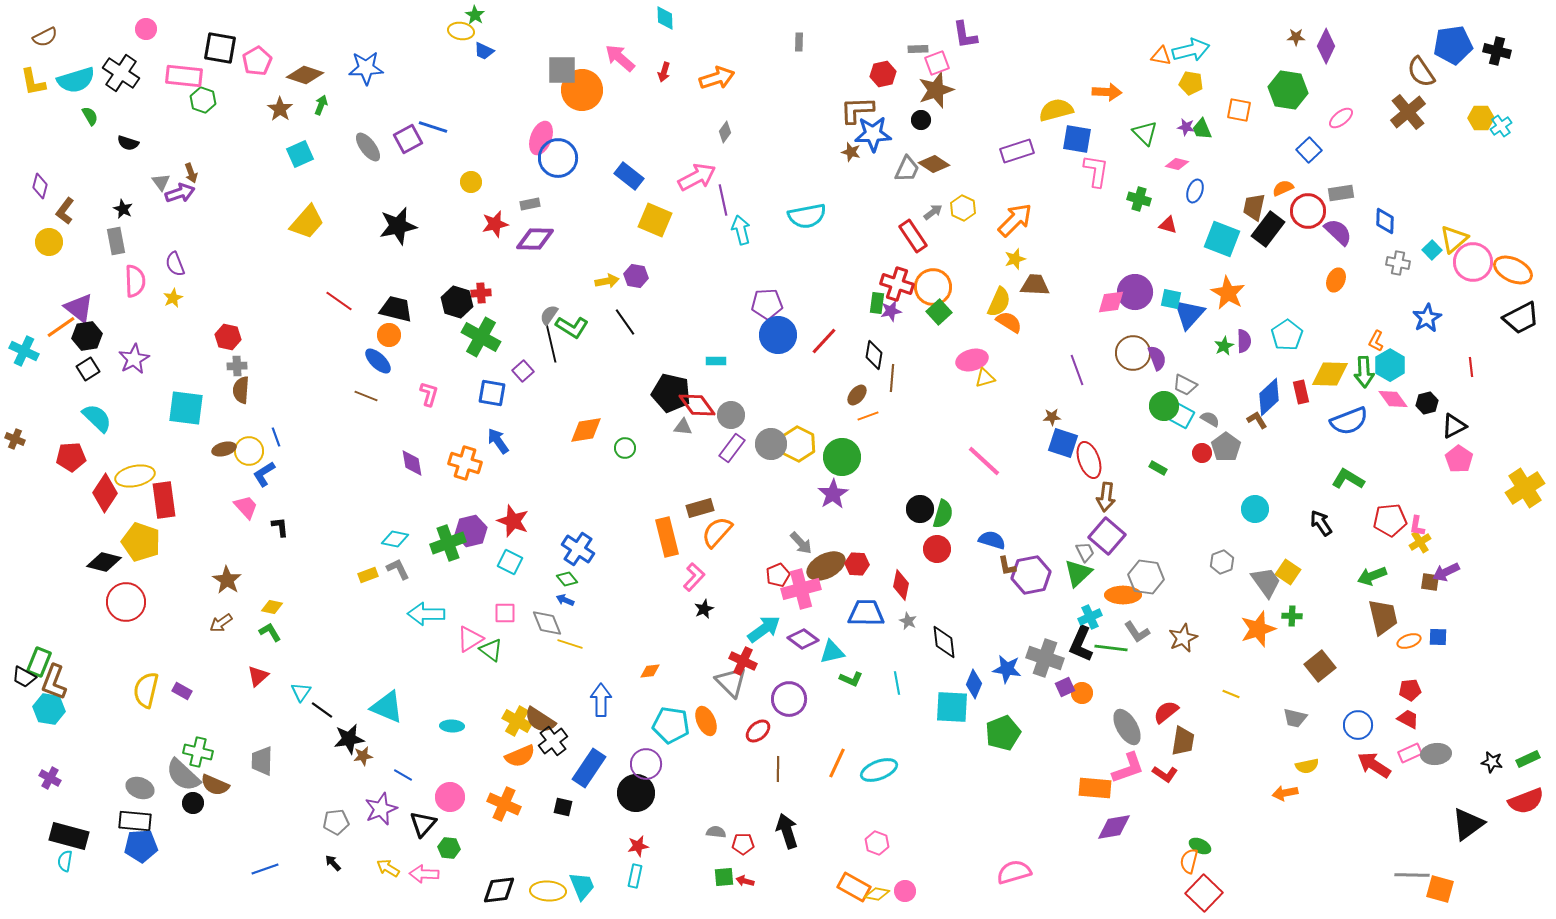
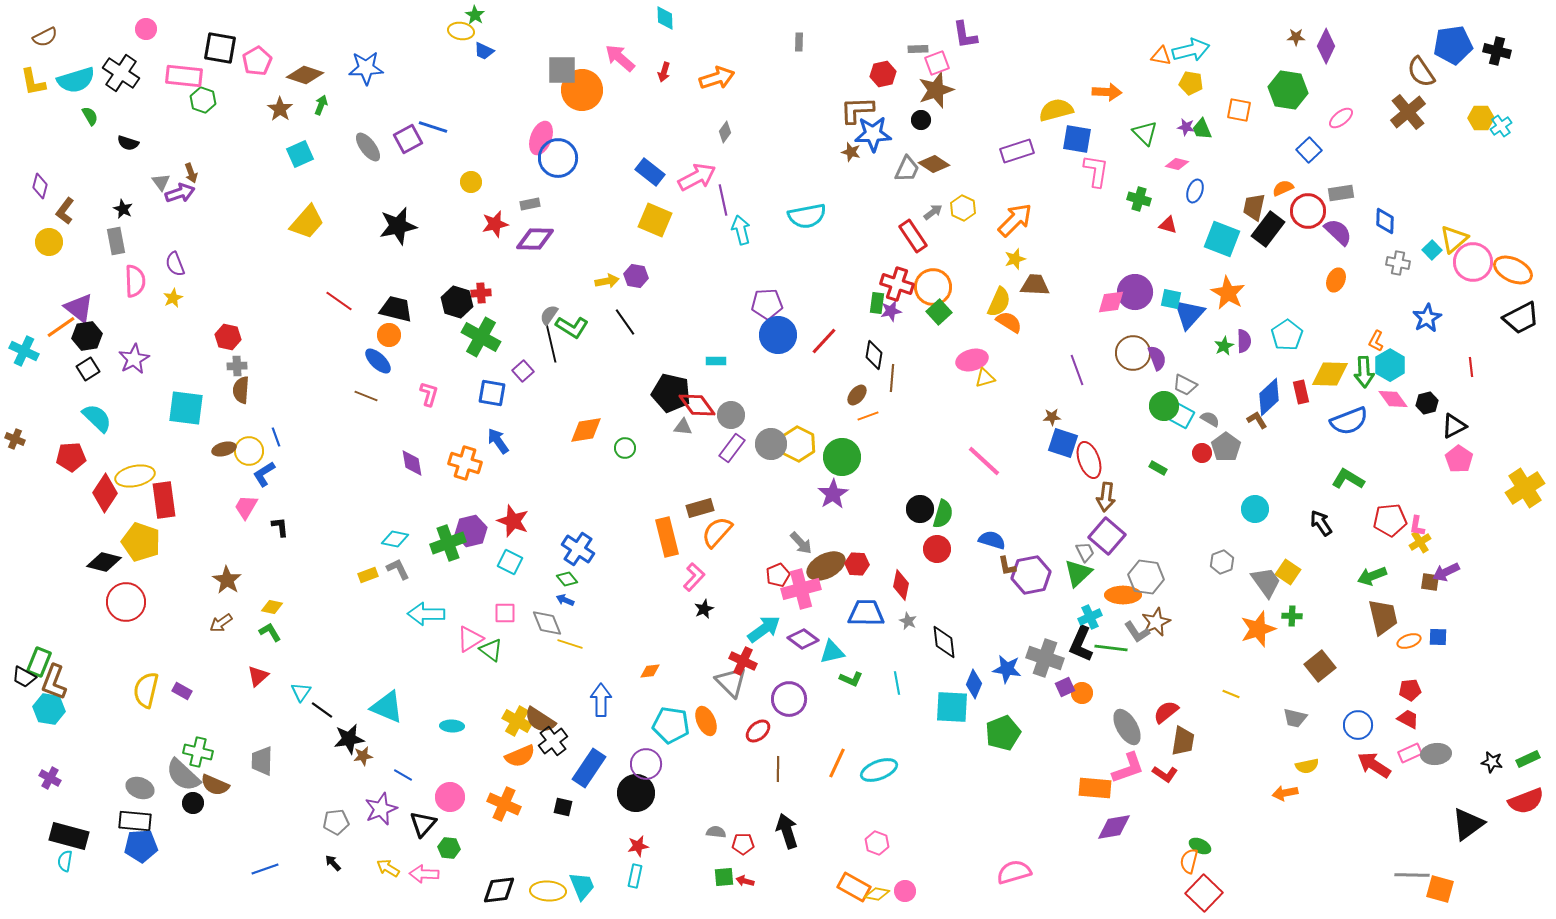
blue rectangle at (629, 176): moved 21 px right, 4 px up
pink trapezoid at (246, 507): rotated 108 degrees counterclockwise
brown star at (1183, 638): moved 27 px left, 16 px up
